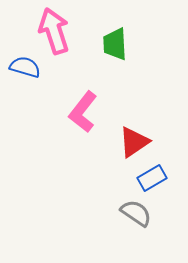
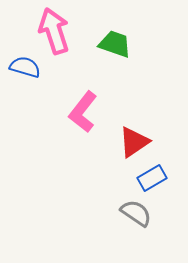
green trapezoid: rotated 112 degrees clockwise
